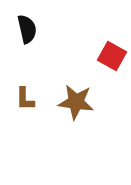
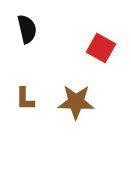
red square: moved 11 px left, 8 px up
brown star: rotated 6 degrees counterclockwise
